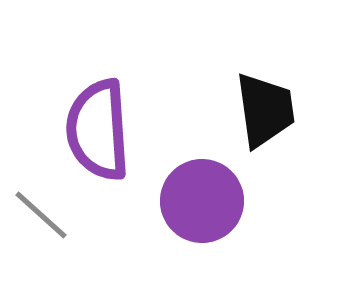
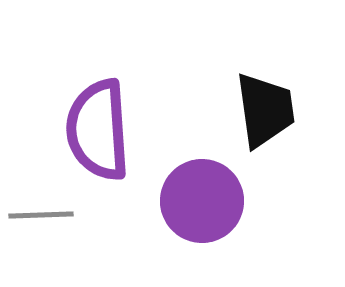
gray line: rotated 44 degrees counterclockwise
